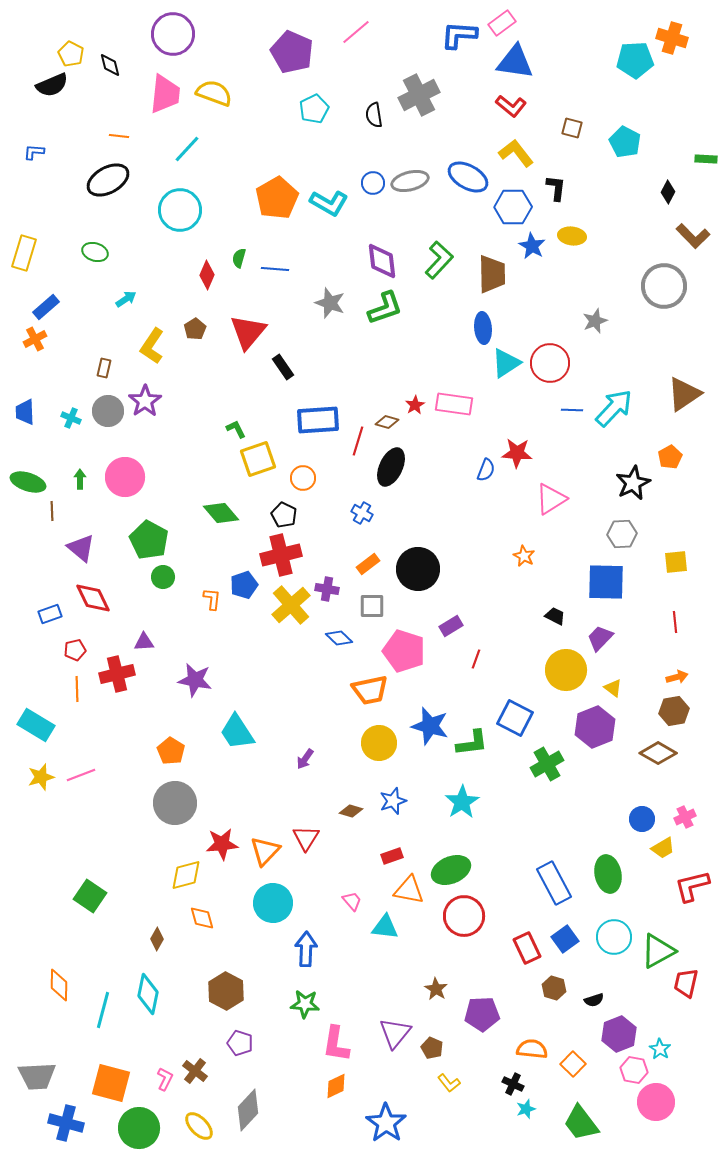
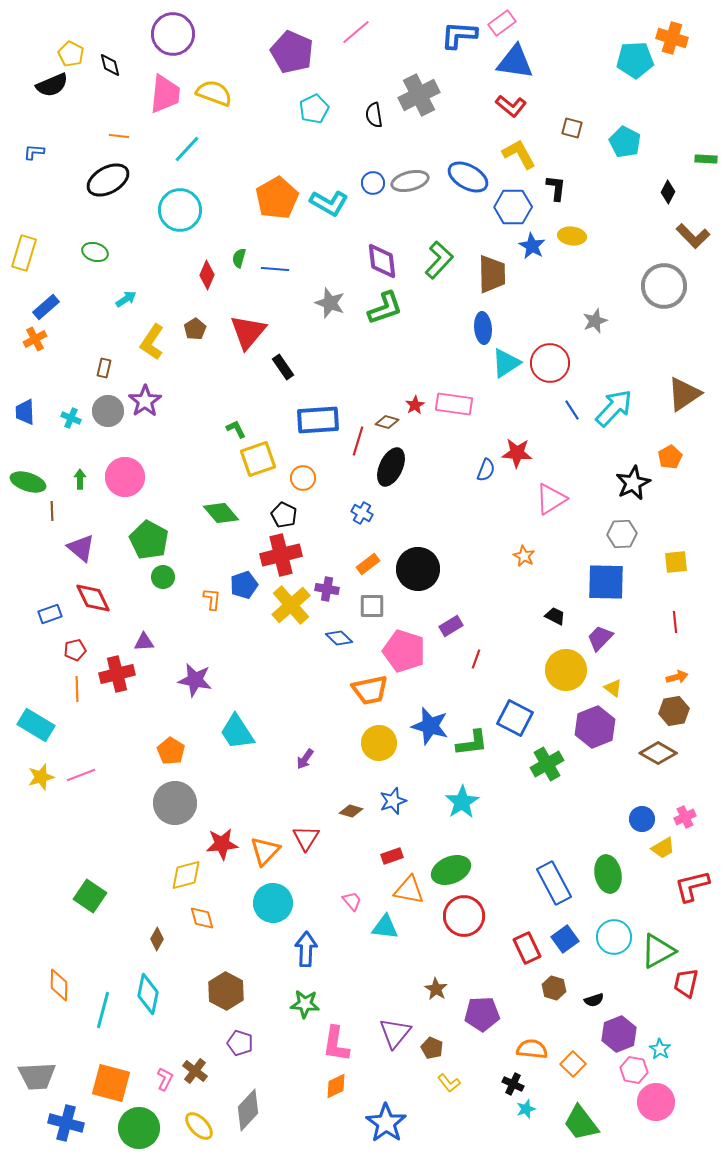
yellow L-shape at (516, 153): moved 3 px right, 1 px down; rotated 9 degrees clockwise
yellow L-shape at (152, 346): moved 4 px up
blue line at (572, 410): rotated 55 degrees clockwise
